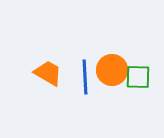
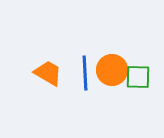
blue line: moved 4 px up
